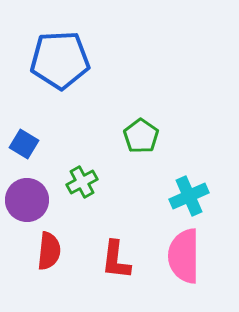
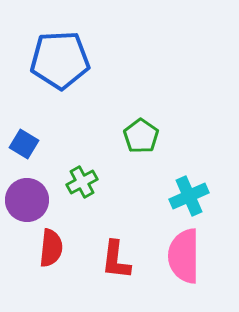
red semicircle: moved 2 px right, 3 px up
